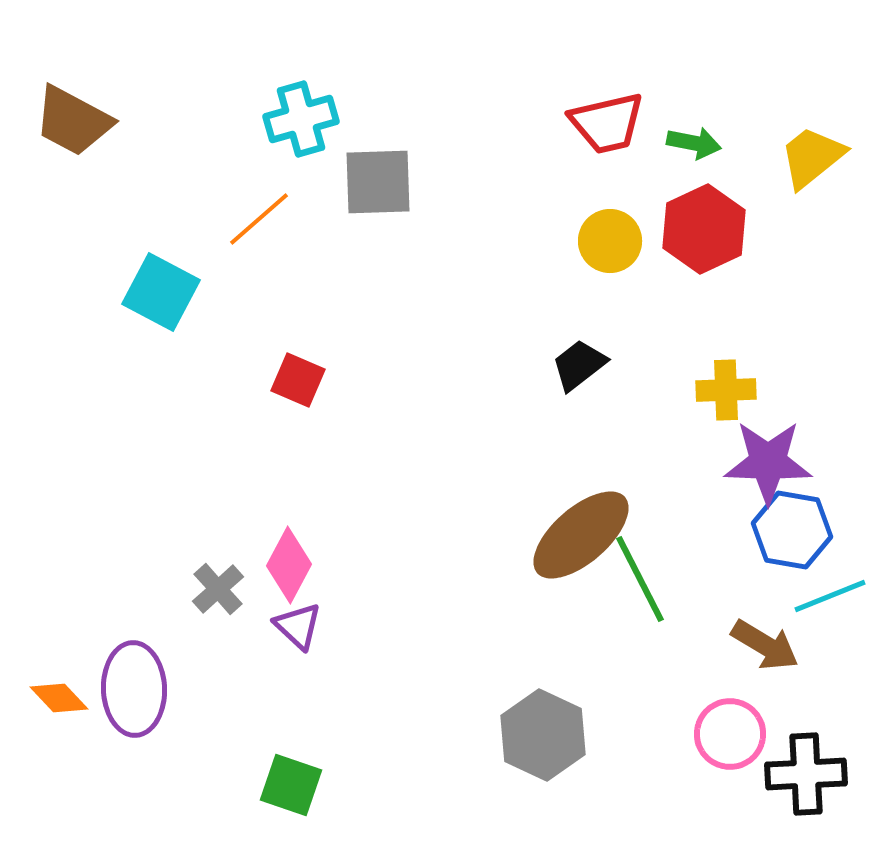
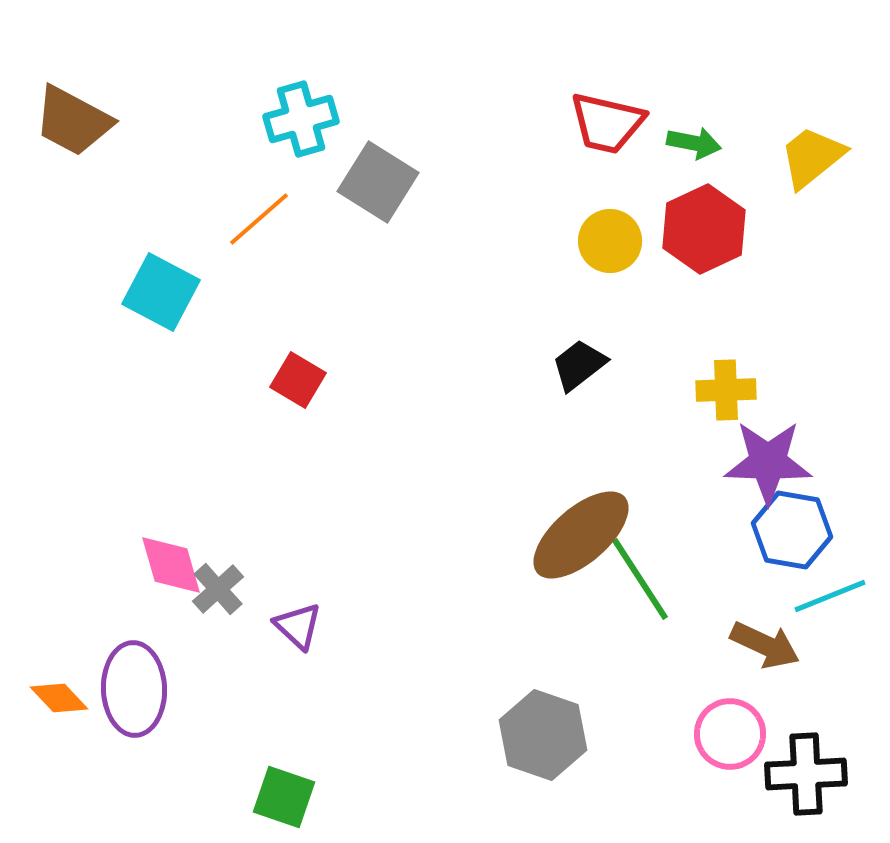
red trapezoid: rotated 26 degrees clockwise
gray square: rotated 34 degrees clockwise
red square: rotated 8 degrees clockwise
pink diamond: moved 118 px left; rotated 44 degrees counterclockwise
green line: rotated 6 degrees counterclockwise
brown arrow: rotated 6 degrees counterclockwise
gray hexagon: rotated 6 degrees counterclockwise
green square: moved 7 px left, 12 px down
